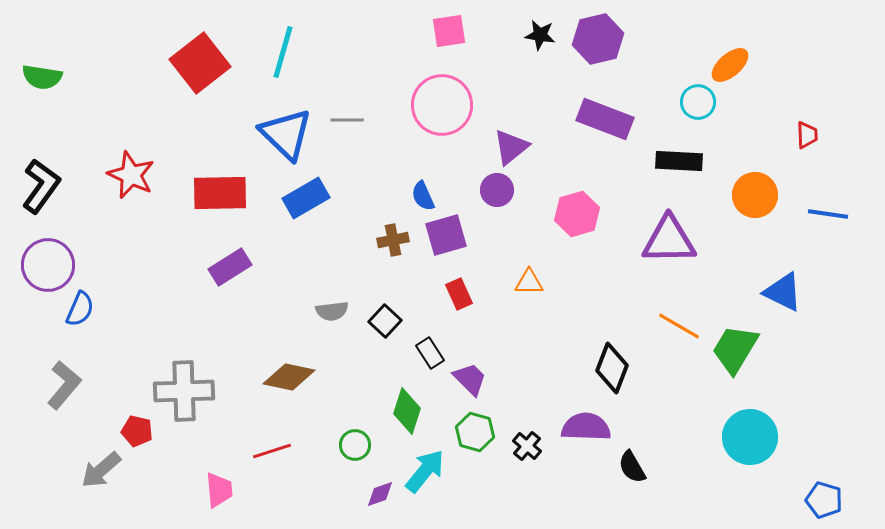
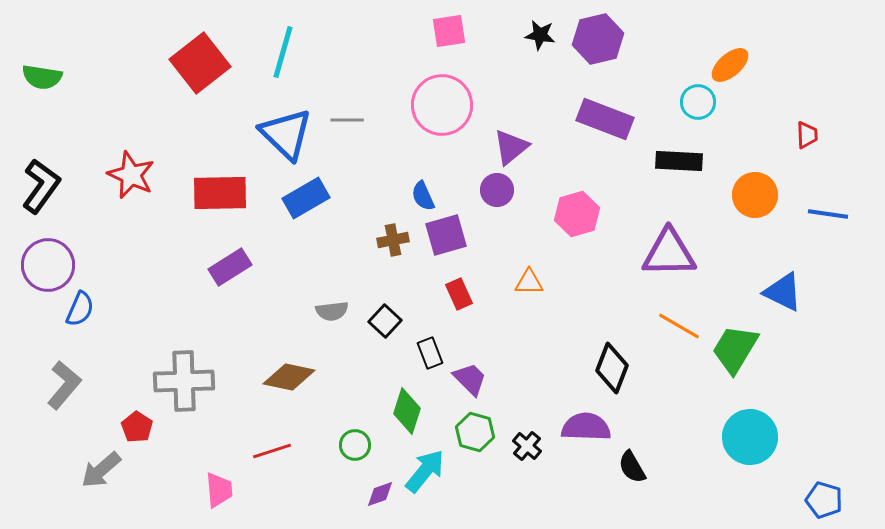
purple triangle at (669, 240): moved 13 px down
black rectangle at (430, 353): rotated 12 degrees clockwise
gray cross at (184, 391): moved 10 px up
red pentagon at (137, 431): moved 4 px up; rotated 20 degrees clockwise
